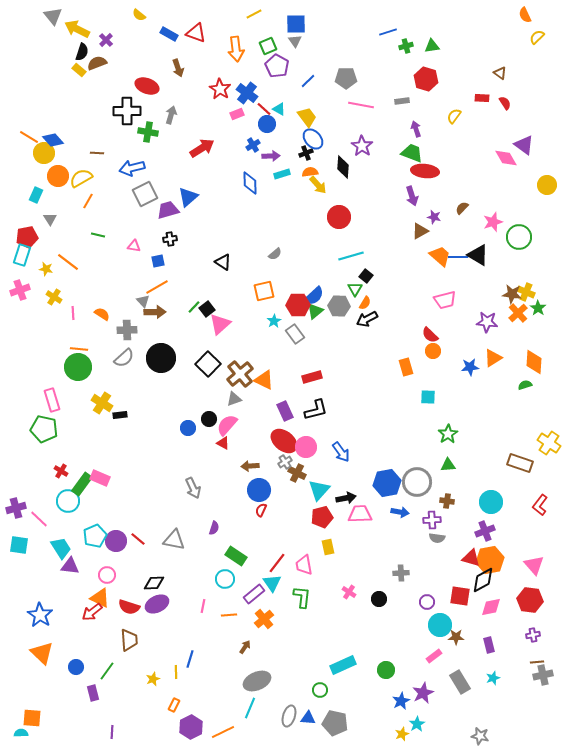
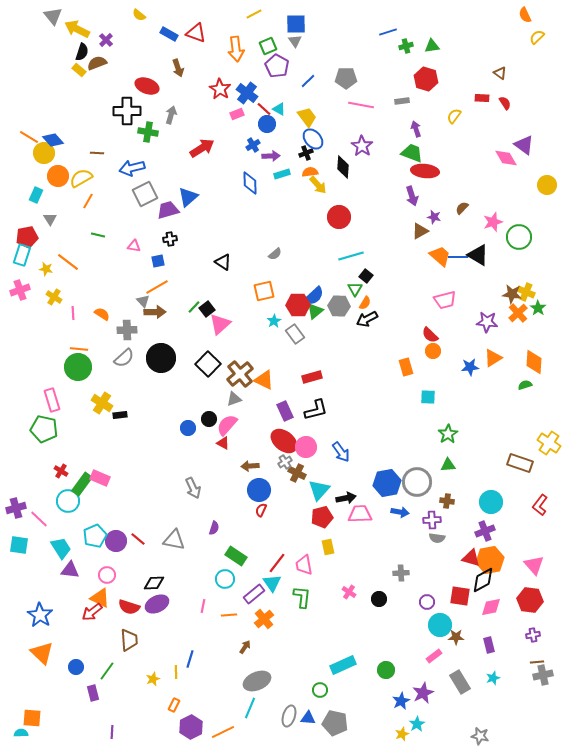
purple triangle at (70, 566): moved 4 px down
